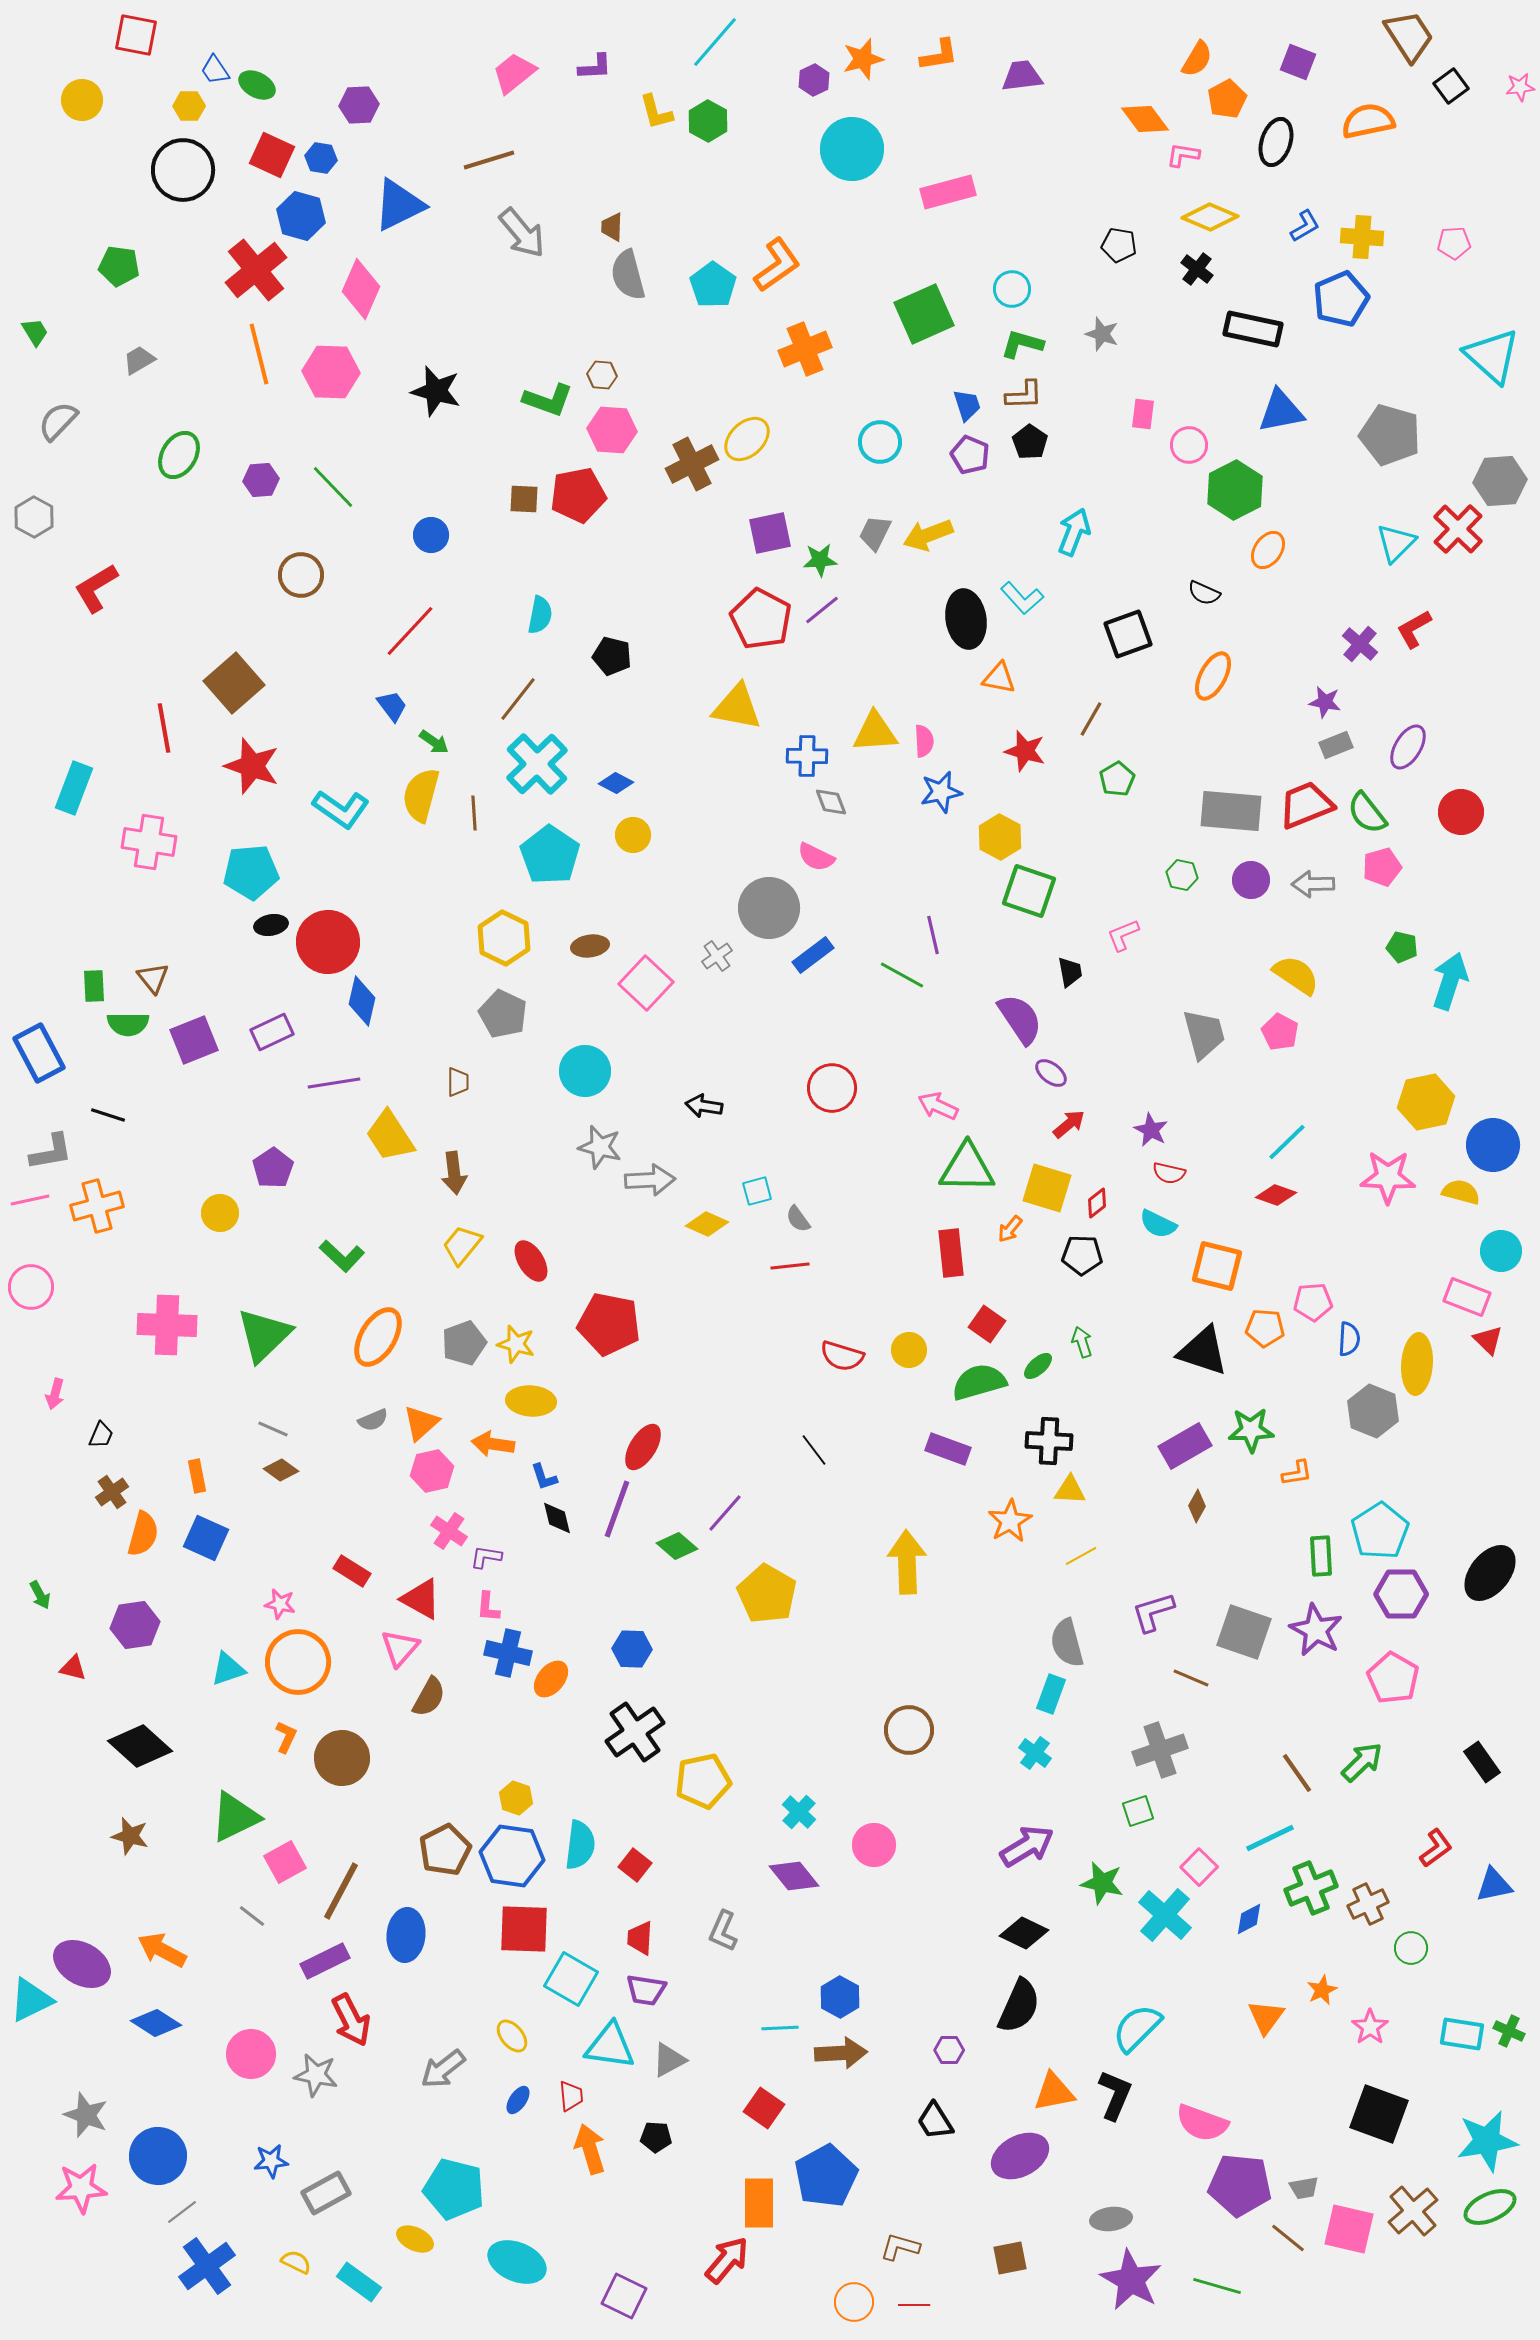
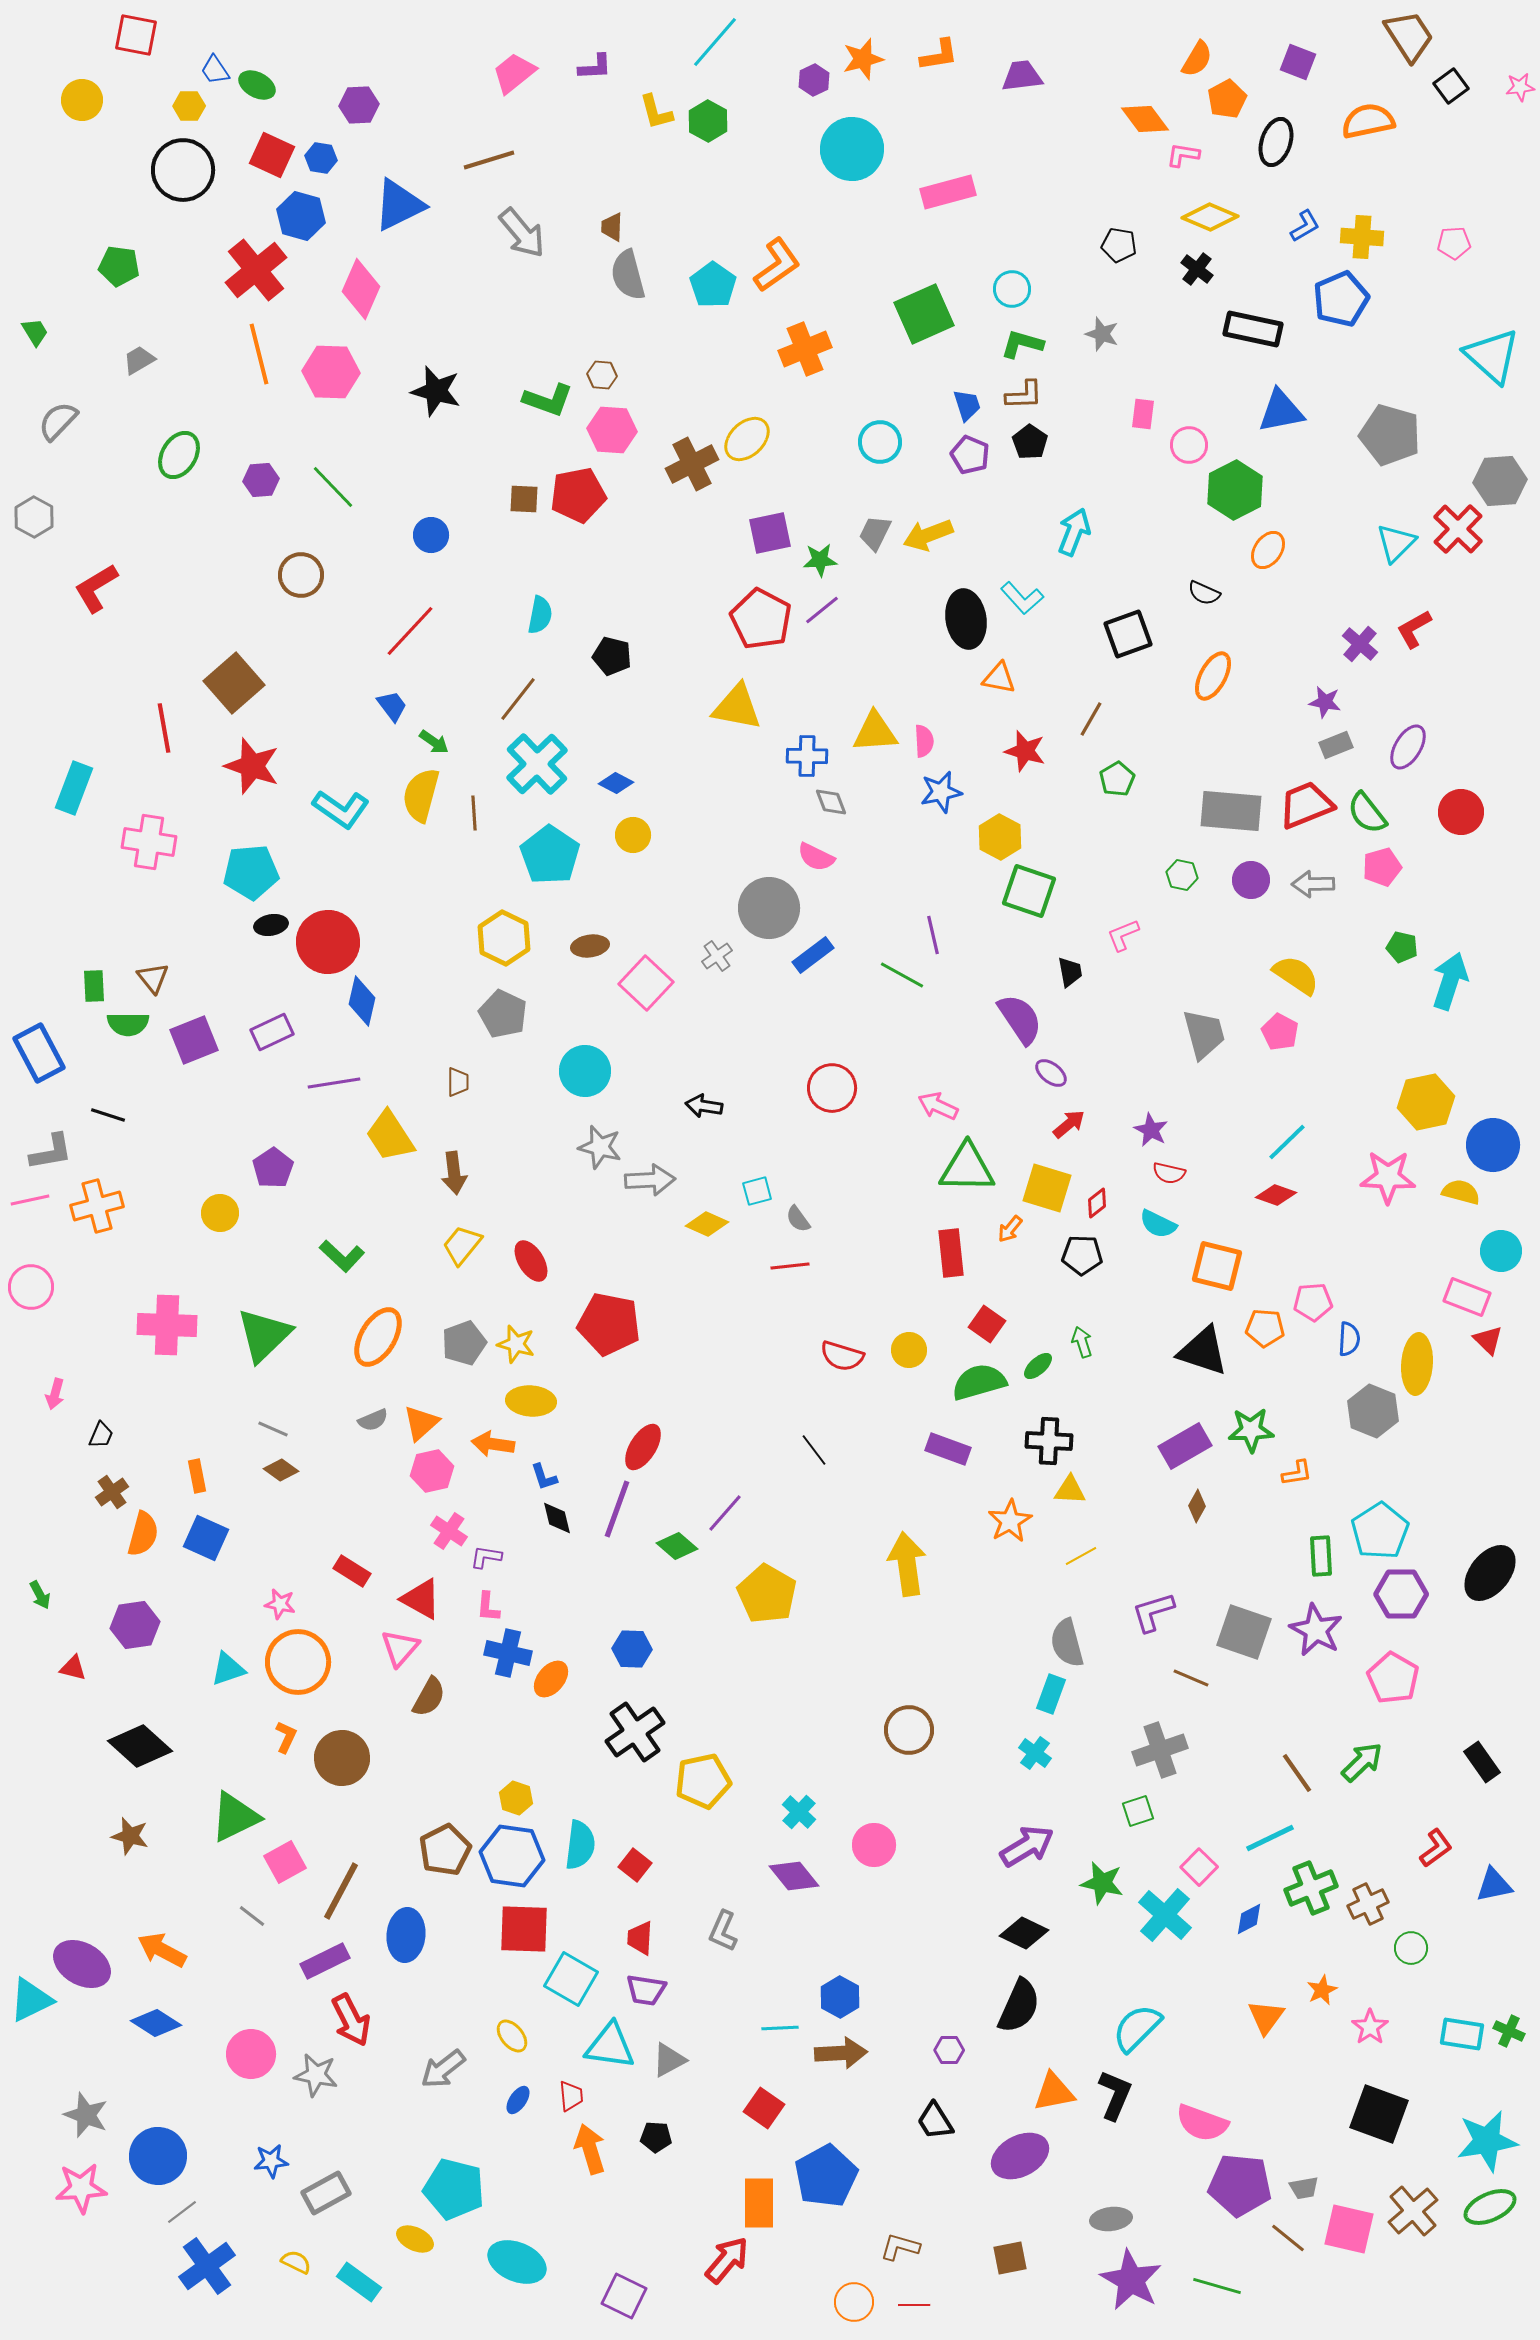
yellow arrow at (907, 1562): moved 2 px down; rotated 6 degrees counterclockwise
